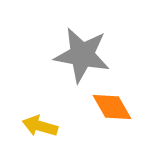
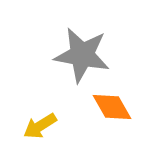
yellow arrow: rotated 48 degrees counterclockwise
